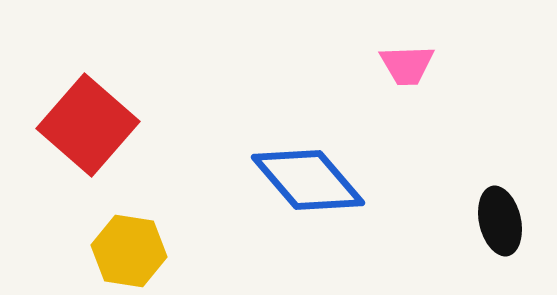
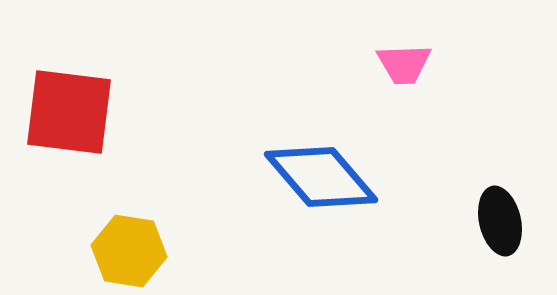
pink trapezoid: moved 3 px left, 1 px up
red square: moved 19 px left, 13 px up; rotated 34 degrees counterclockwise
blue diamond: moved 13 px right, 3 px up
